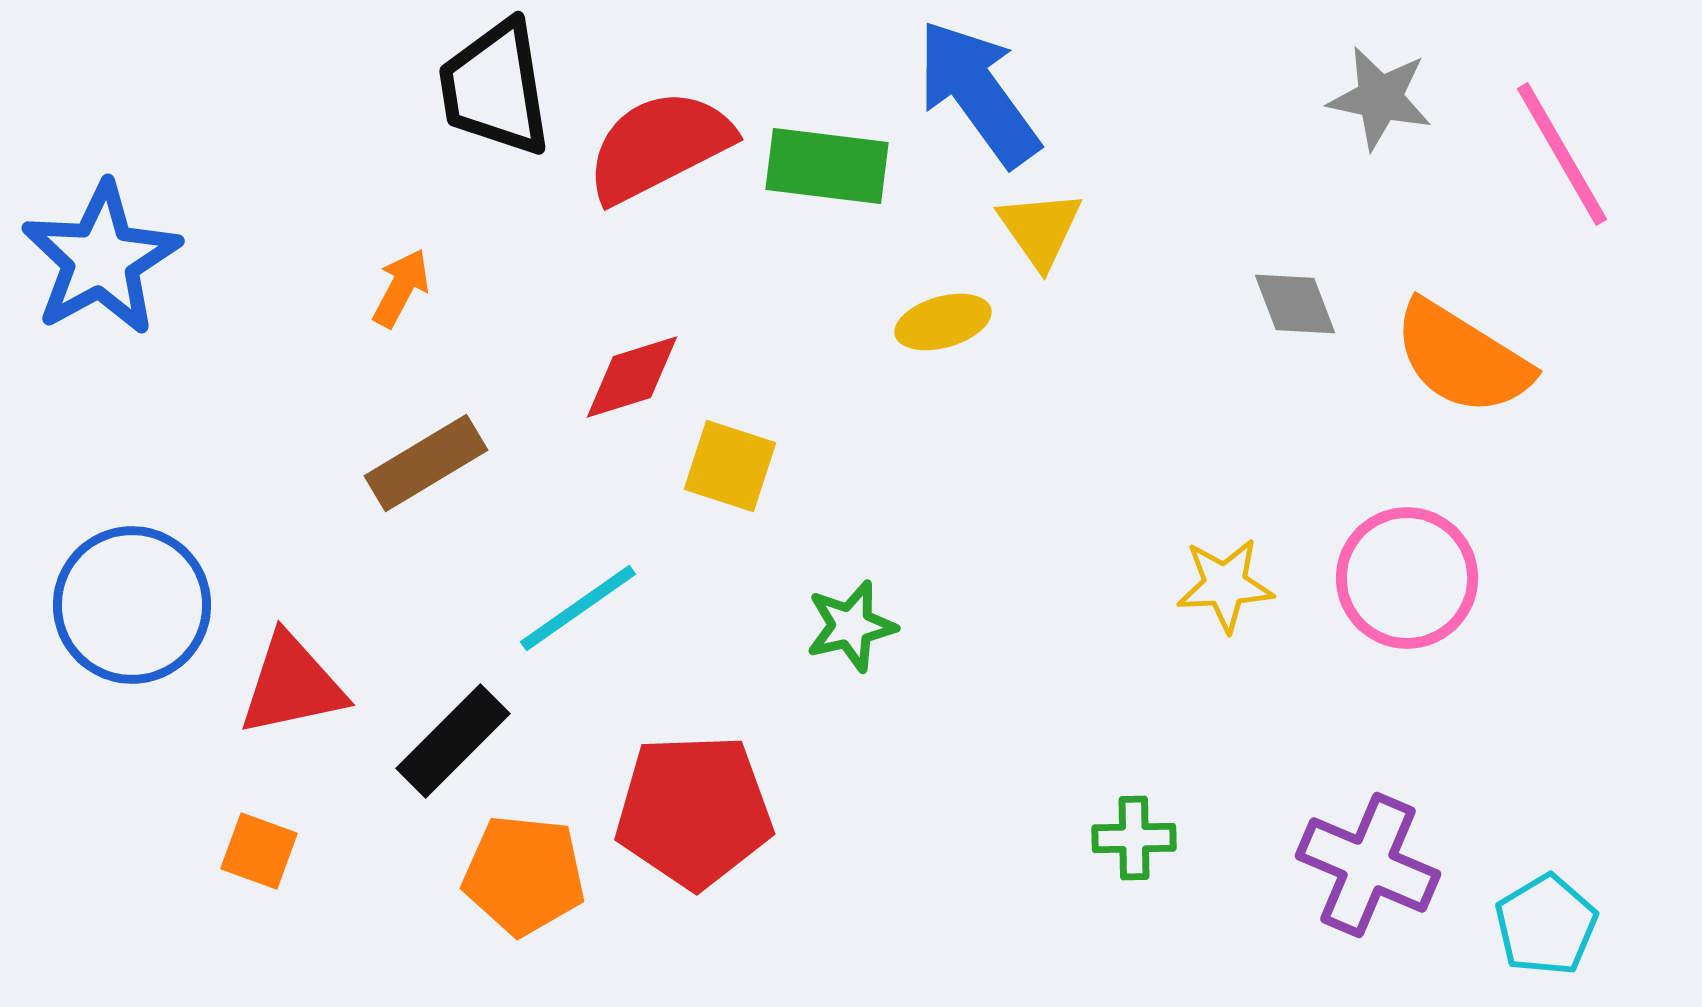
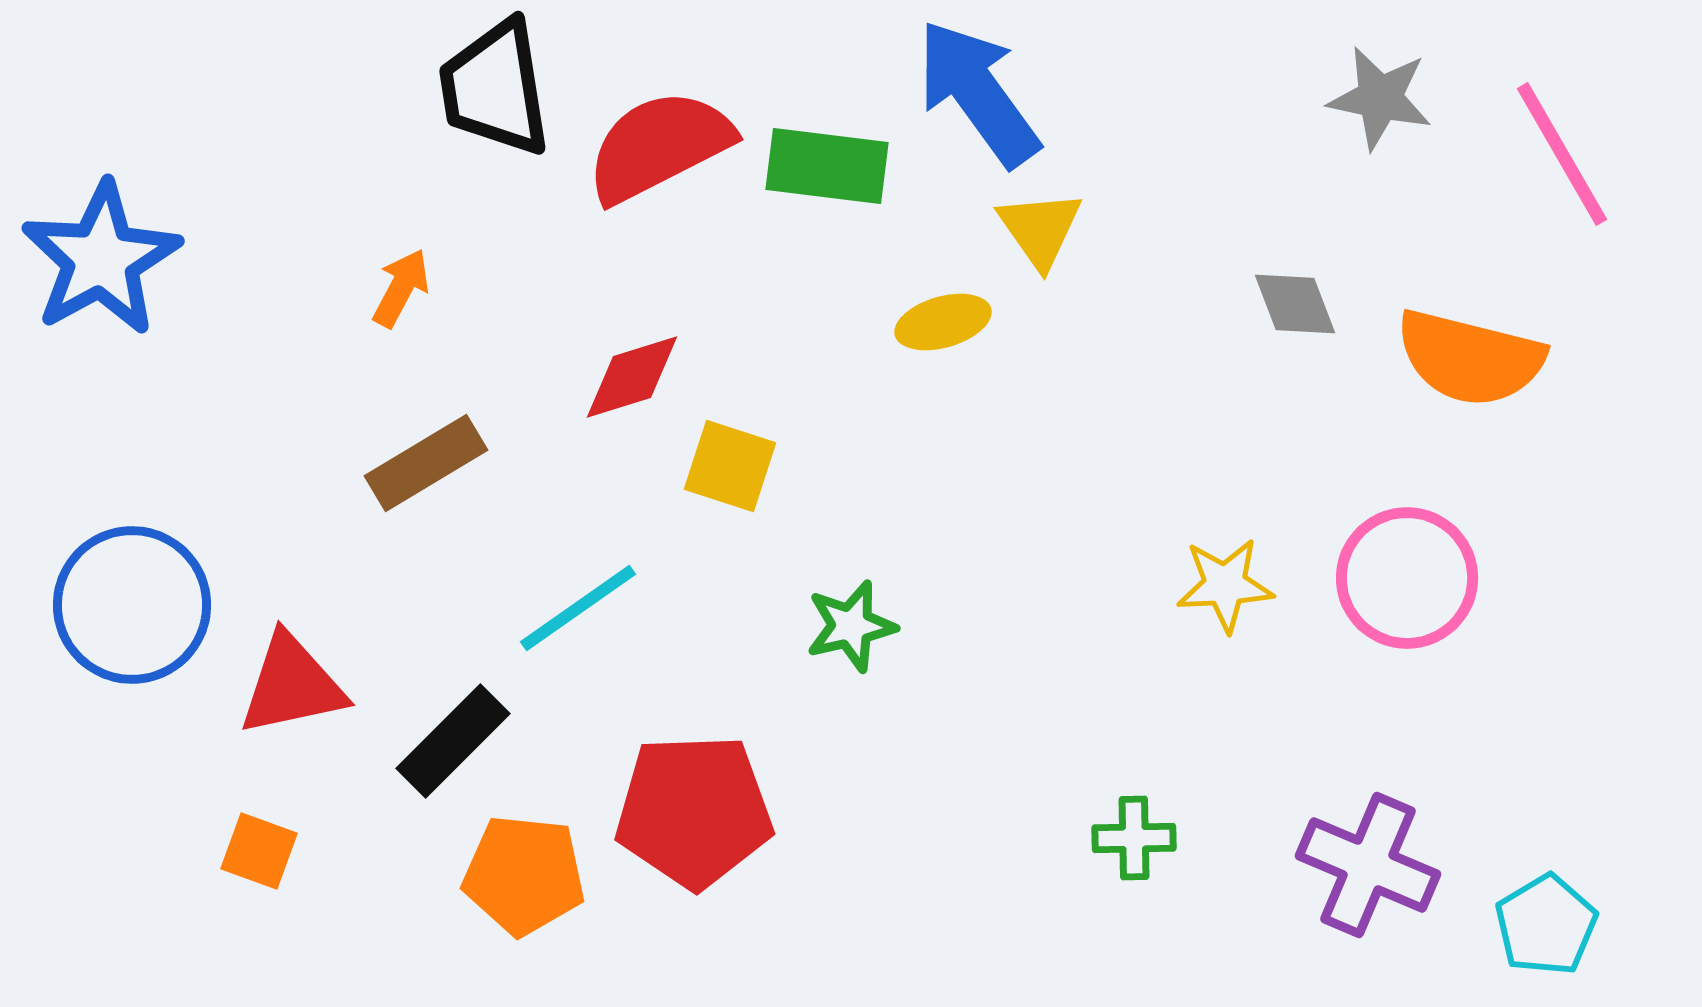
orange semicircle: moved 8 px right; rotated 18 degrees counterclockwise
